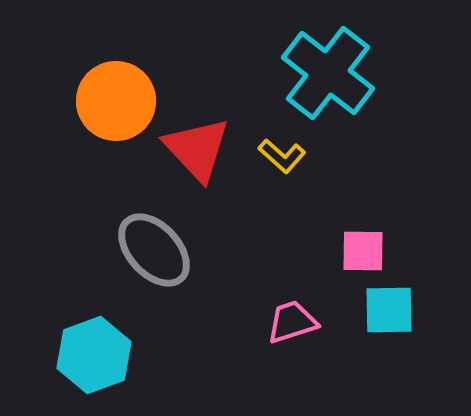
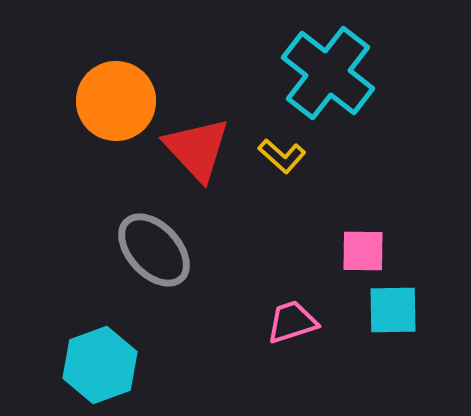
cyan square: moved 4 px right
cyan hexagon: moved 6 px right, 10 px down
